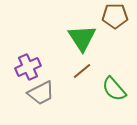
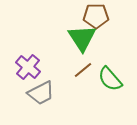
brown pentagon: moved 19 px left
purple cross: rotated 25 degrees counterclockwise
brown line: moved 1 px right, 1 px up
green semicircle: moved 4 px left, 10 px up
